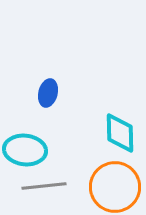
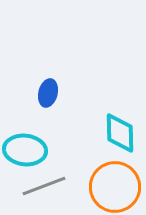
gray line: rotated 15 degrees counterclockwise
